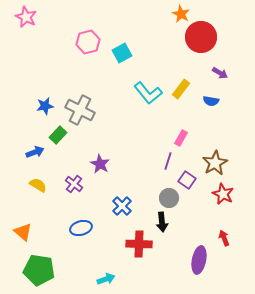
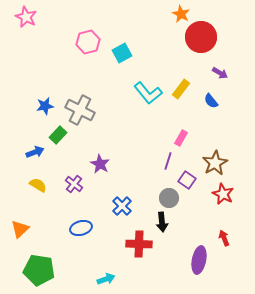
blue semicircle: rotated 42 degrees clockwise
orange triangle: moved 3 px left, 3 px up; rotated 36 degrees clockwise
